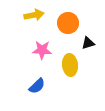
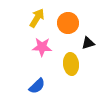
yellow arrow: moved 3 px right, 3 px down; rotated 48 degrees counterclockwise
pink star: moved 3 px up
yellow ellipse: moved 1 px right, 1 px up
